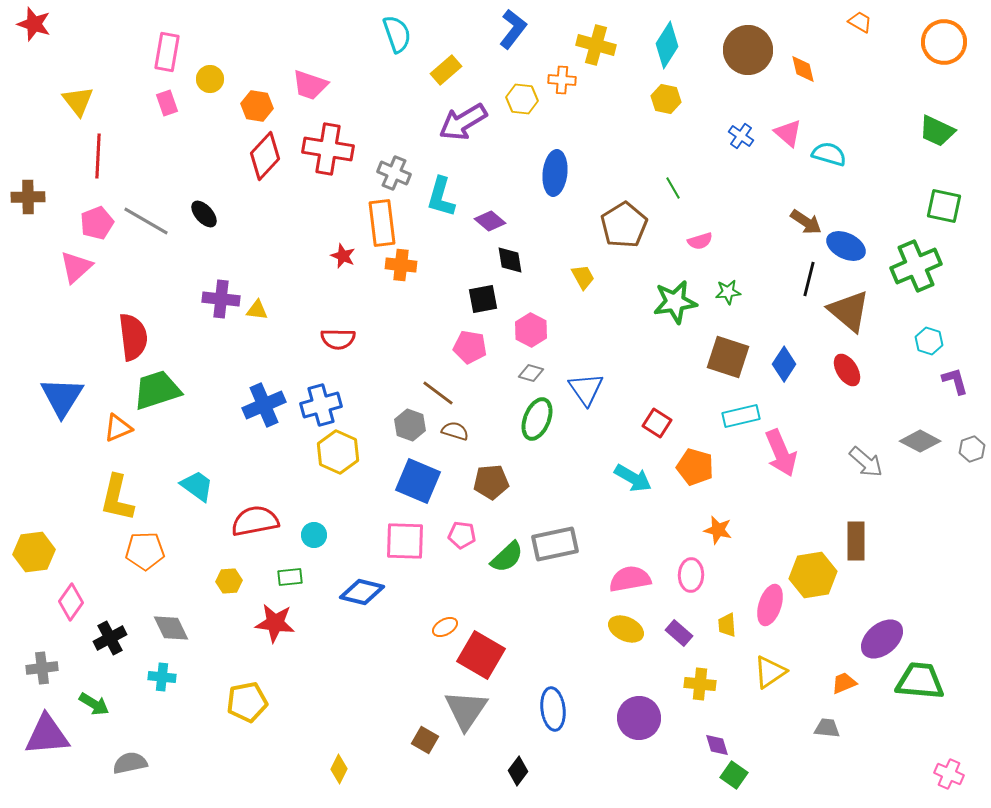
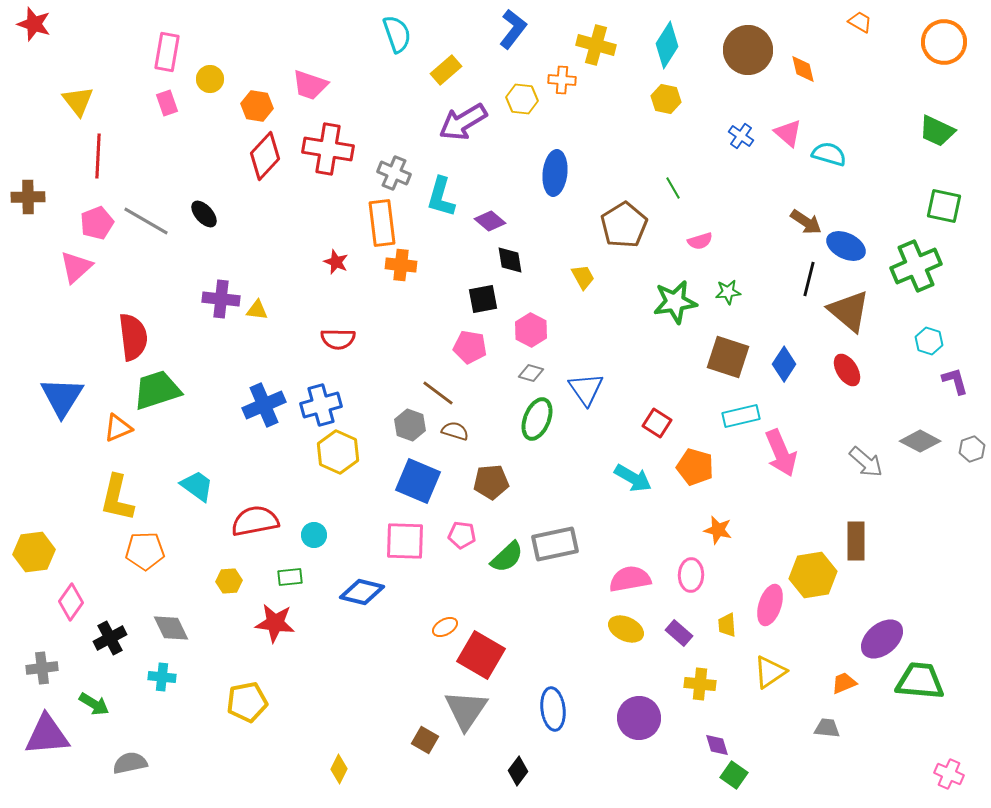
red star at (343, 256): moved 7 px left, 6 px down
